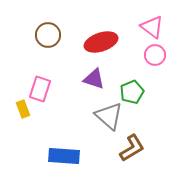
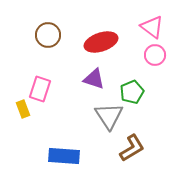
gray triangle: rotated 16 degrees clockwise
